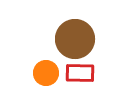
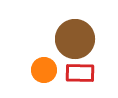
orange circle: moved 2 px left, 3 px up
